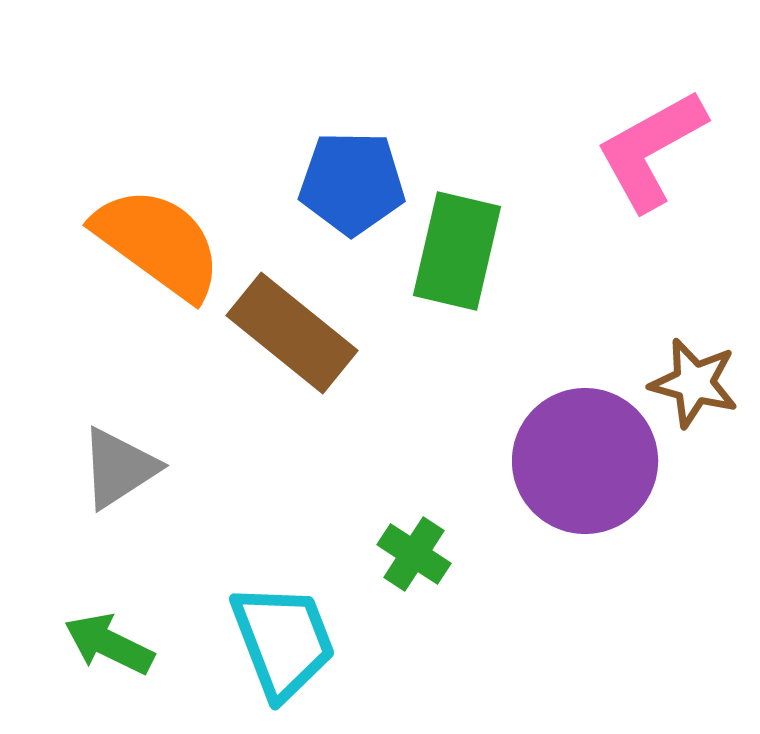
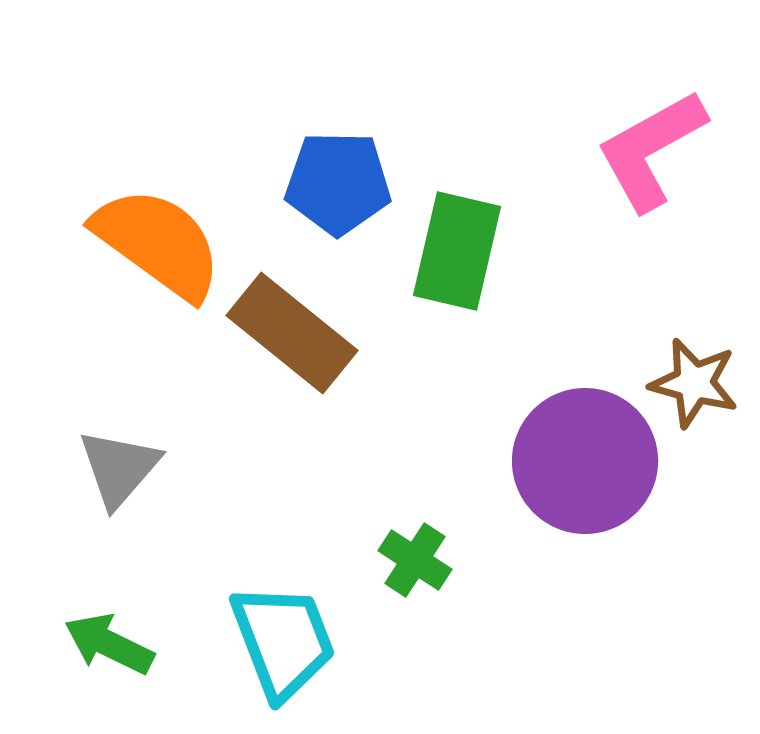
blue pentagon: moved 14 px left
gray triangle: rotated 16 degrees counterclockwise
green cross: moved 1 px right, 6 px down
